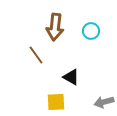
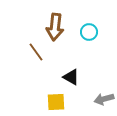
cyan circle: moved 2 px left, 1 px down
brown line: moved 3 px up
gray arrow: moved 3 px up
